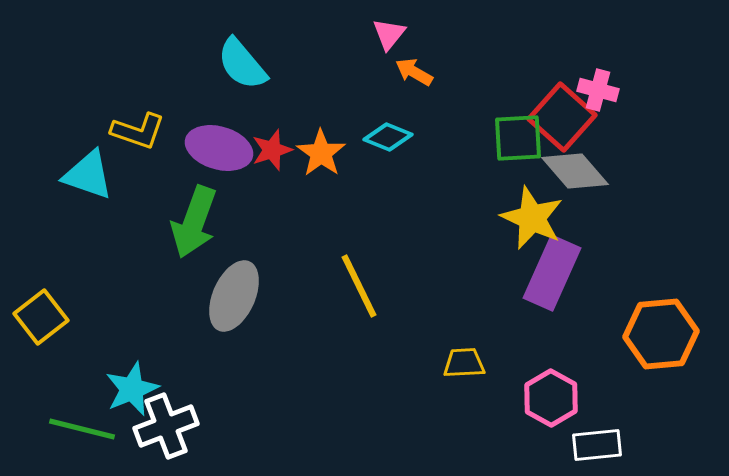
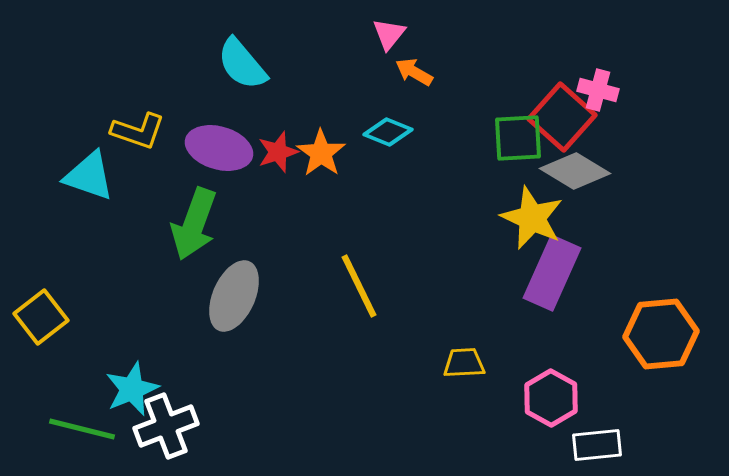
cyan diamond: moved 5 px up
red star: moved 6 px right, 2 px down
gray diamond: rotated 18 degrees counterclockwise
cyan triangle: moved 1 px right, 1 px down
green arrow: moved 2 px down
